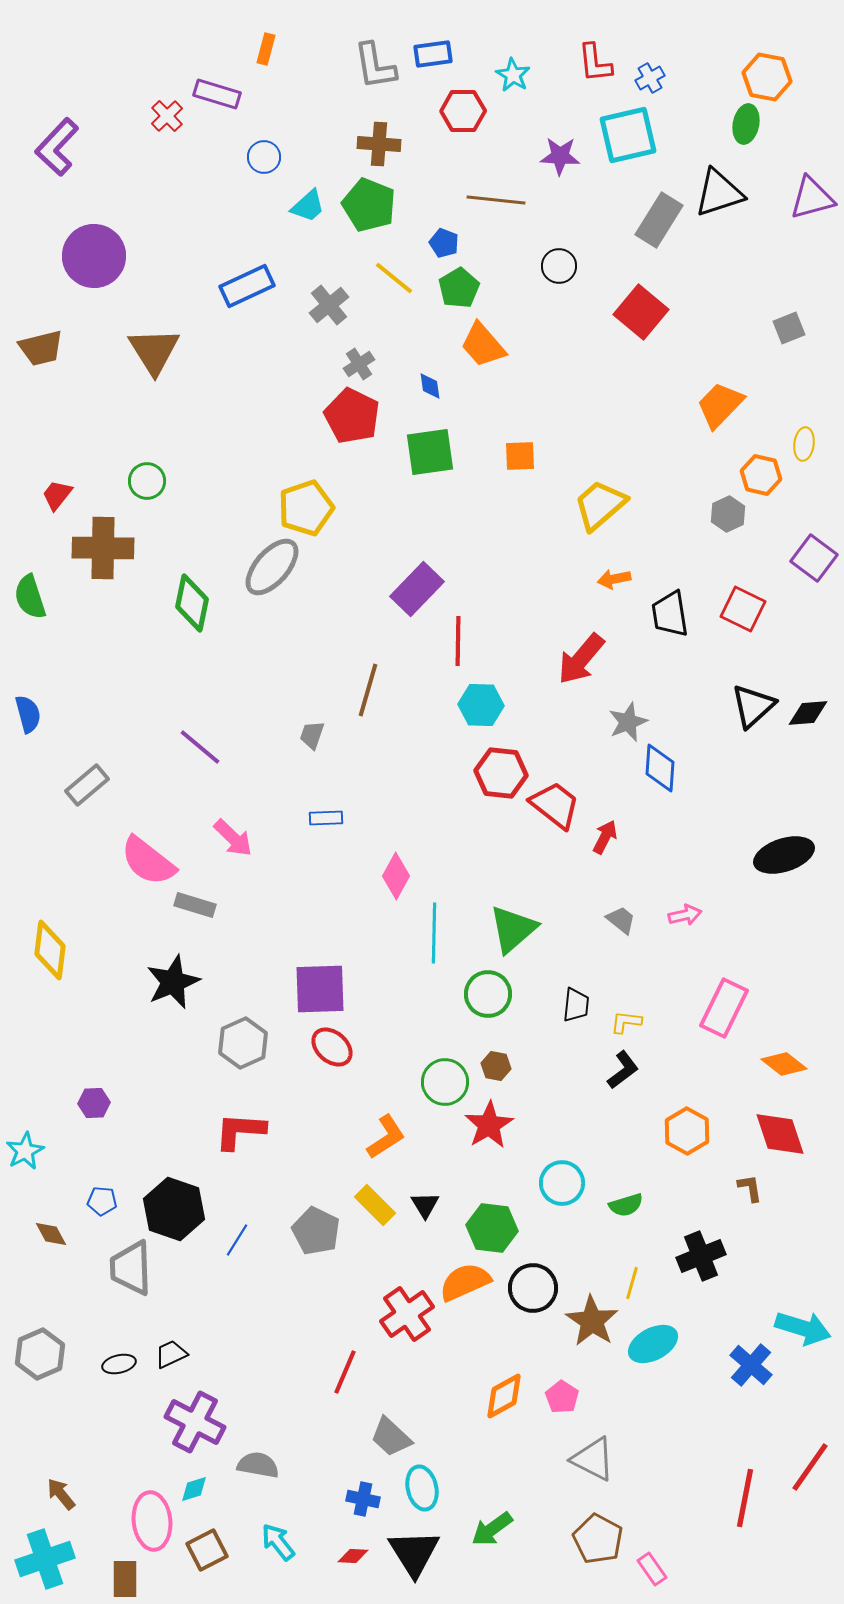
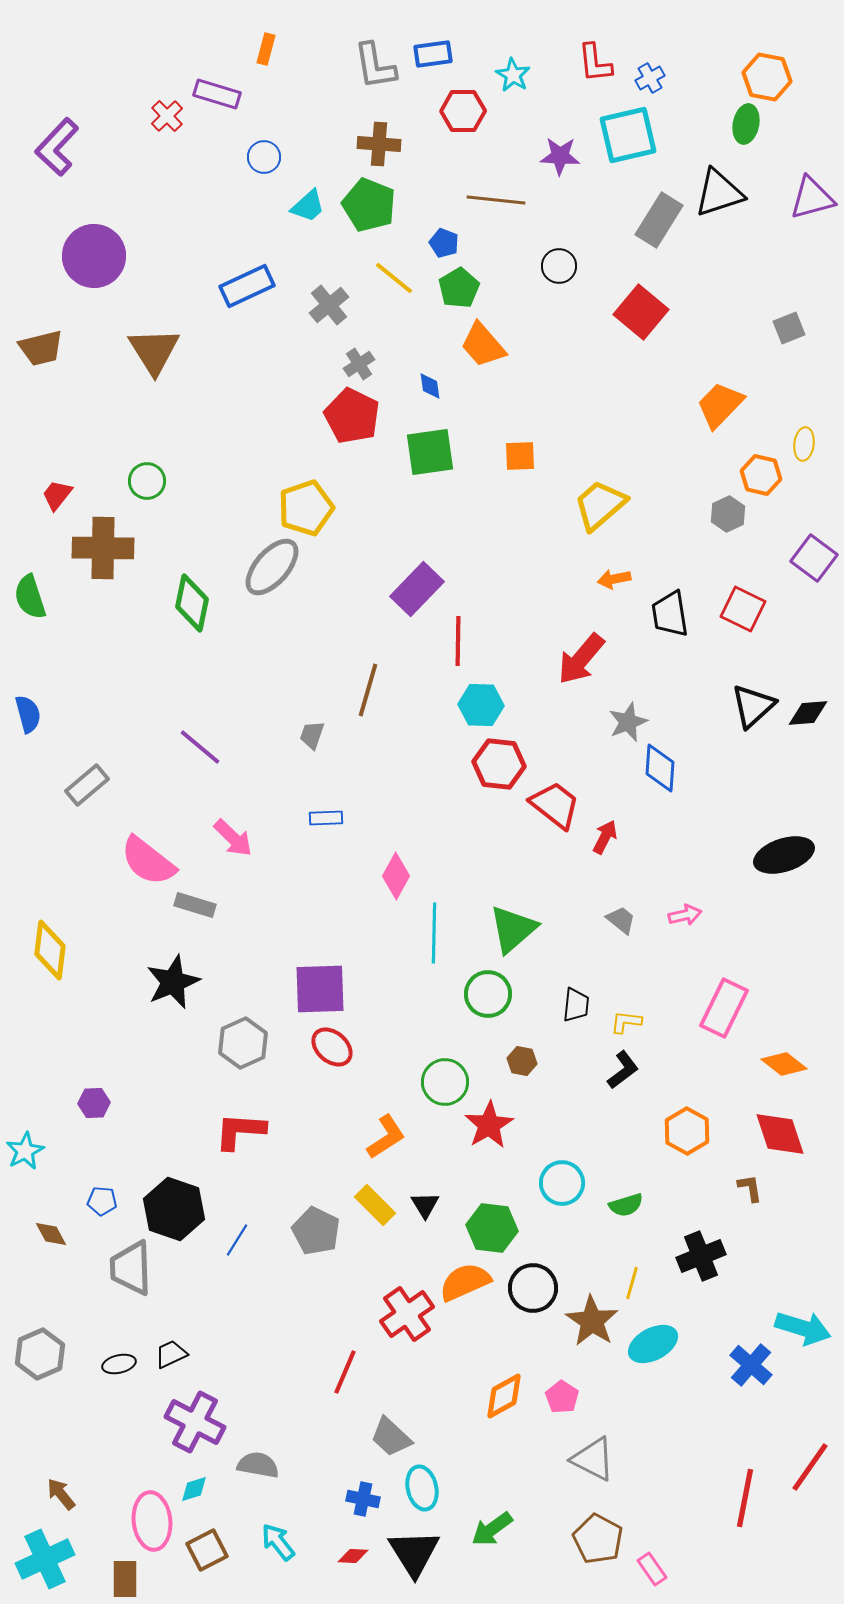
red hexagon at (501, 773): moved 2 px left, 9 px up
brown hexagon at (496, 1066): moved 26 px right, 5 px up
cyan cross at (45, 1559): rotated 6 degrees counterclockwise
